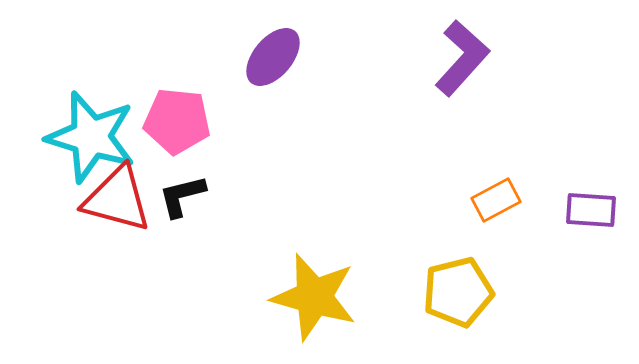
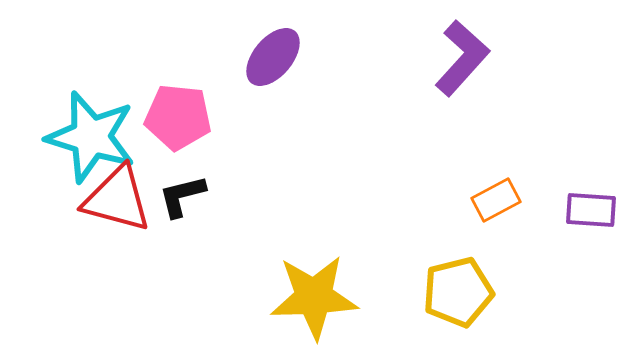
pink pentagon: moved 1 px right, 4 px up
yellow star: rotated 18 degrees counterclockwise
